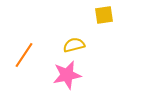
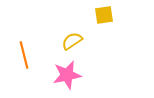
yellow semicircle: moved 2 px left, 4 px up; rotated 20 degrees counterclockwise
orange line: rotated 48 degrees counterclockwise
